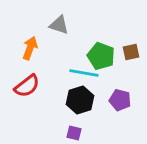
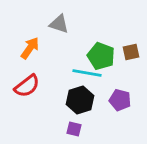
gray triangle: moved 1 px up
orange arrow: rotated 15 degrees clockwise
cyan line: moved 3 px right
purple square: moved 4 px up
